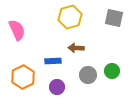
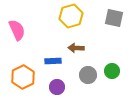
yellow hexagon: moved 1 px right, 1 px up
